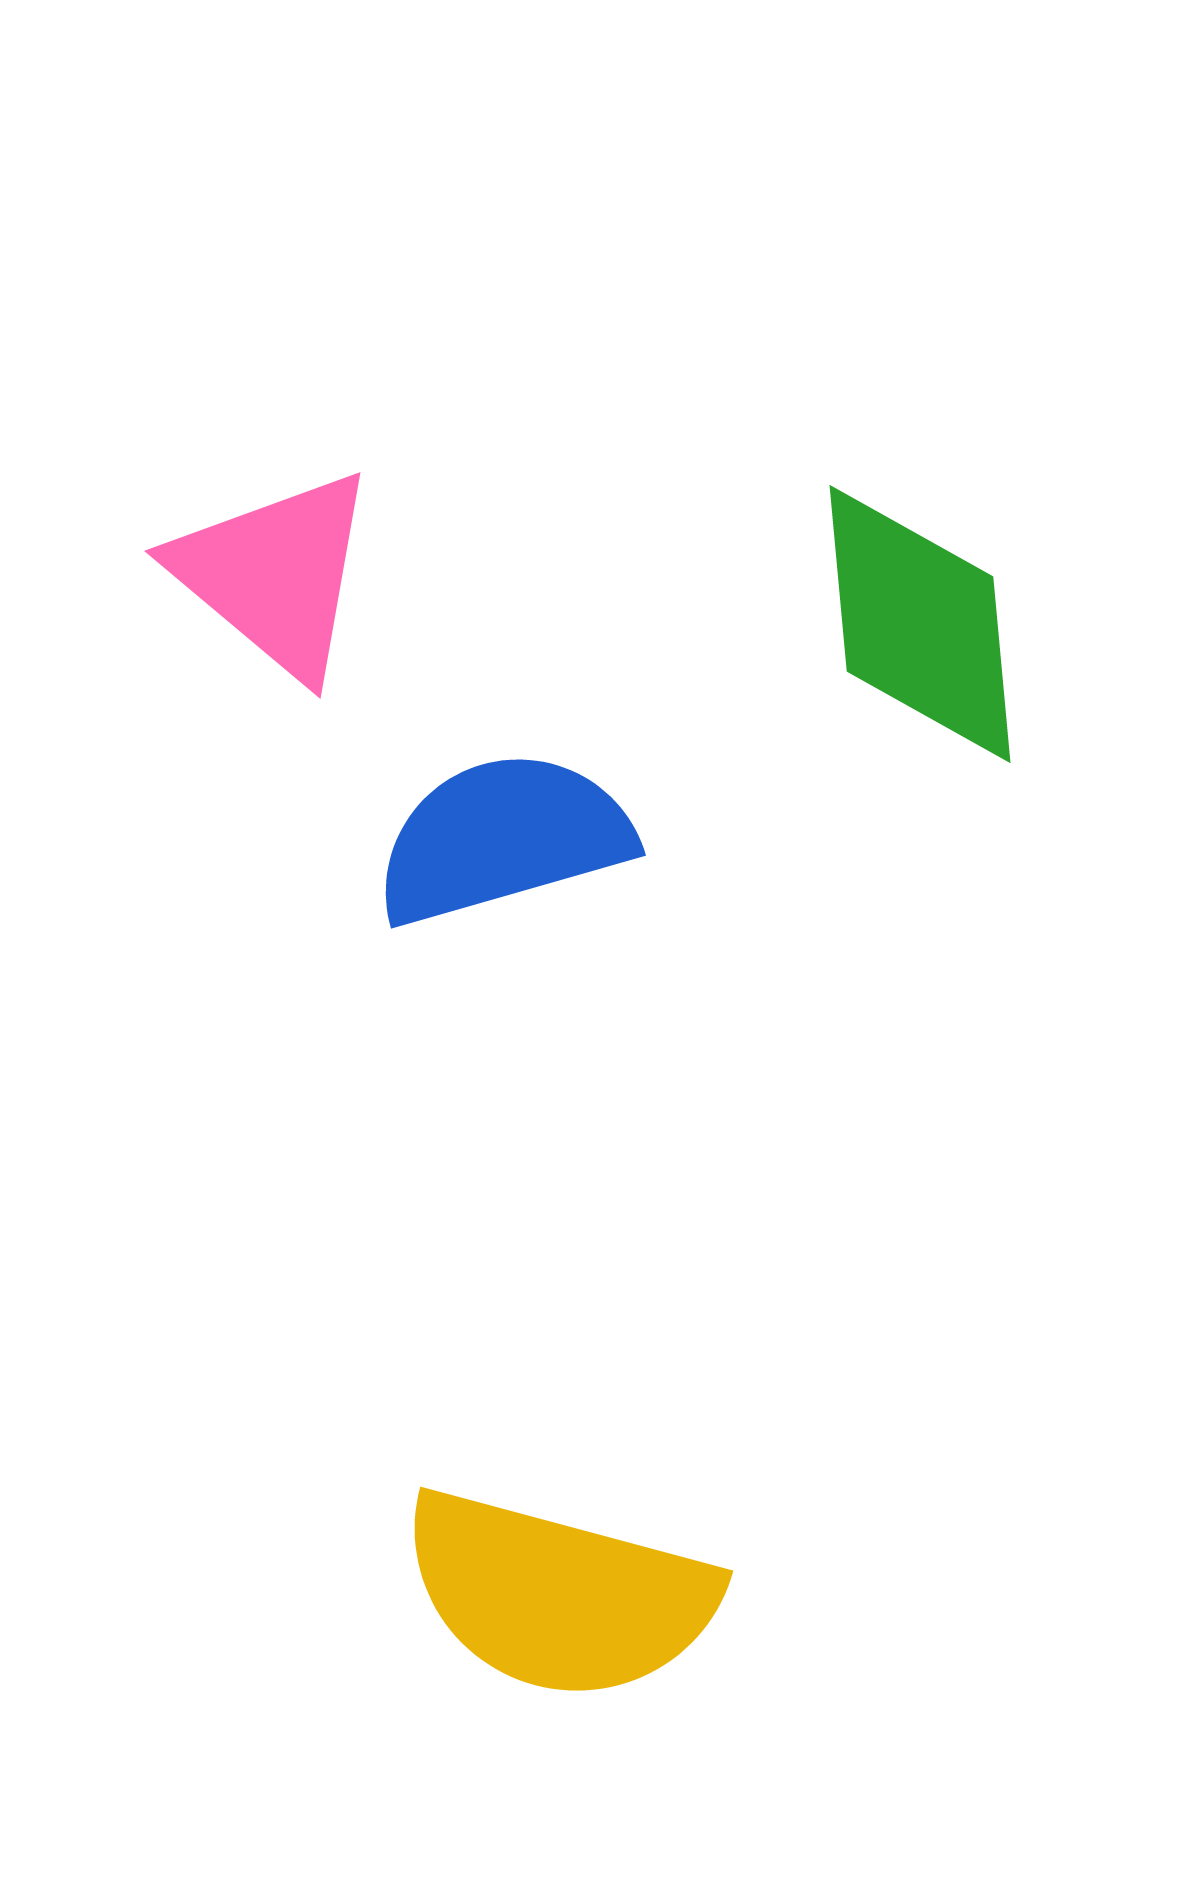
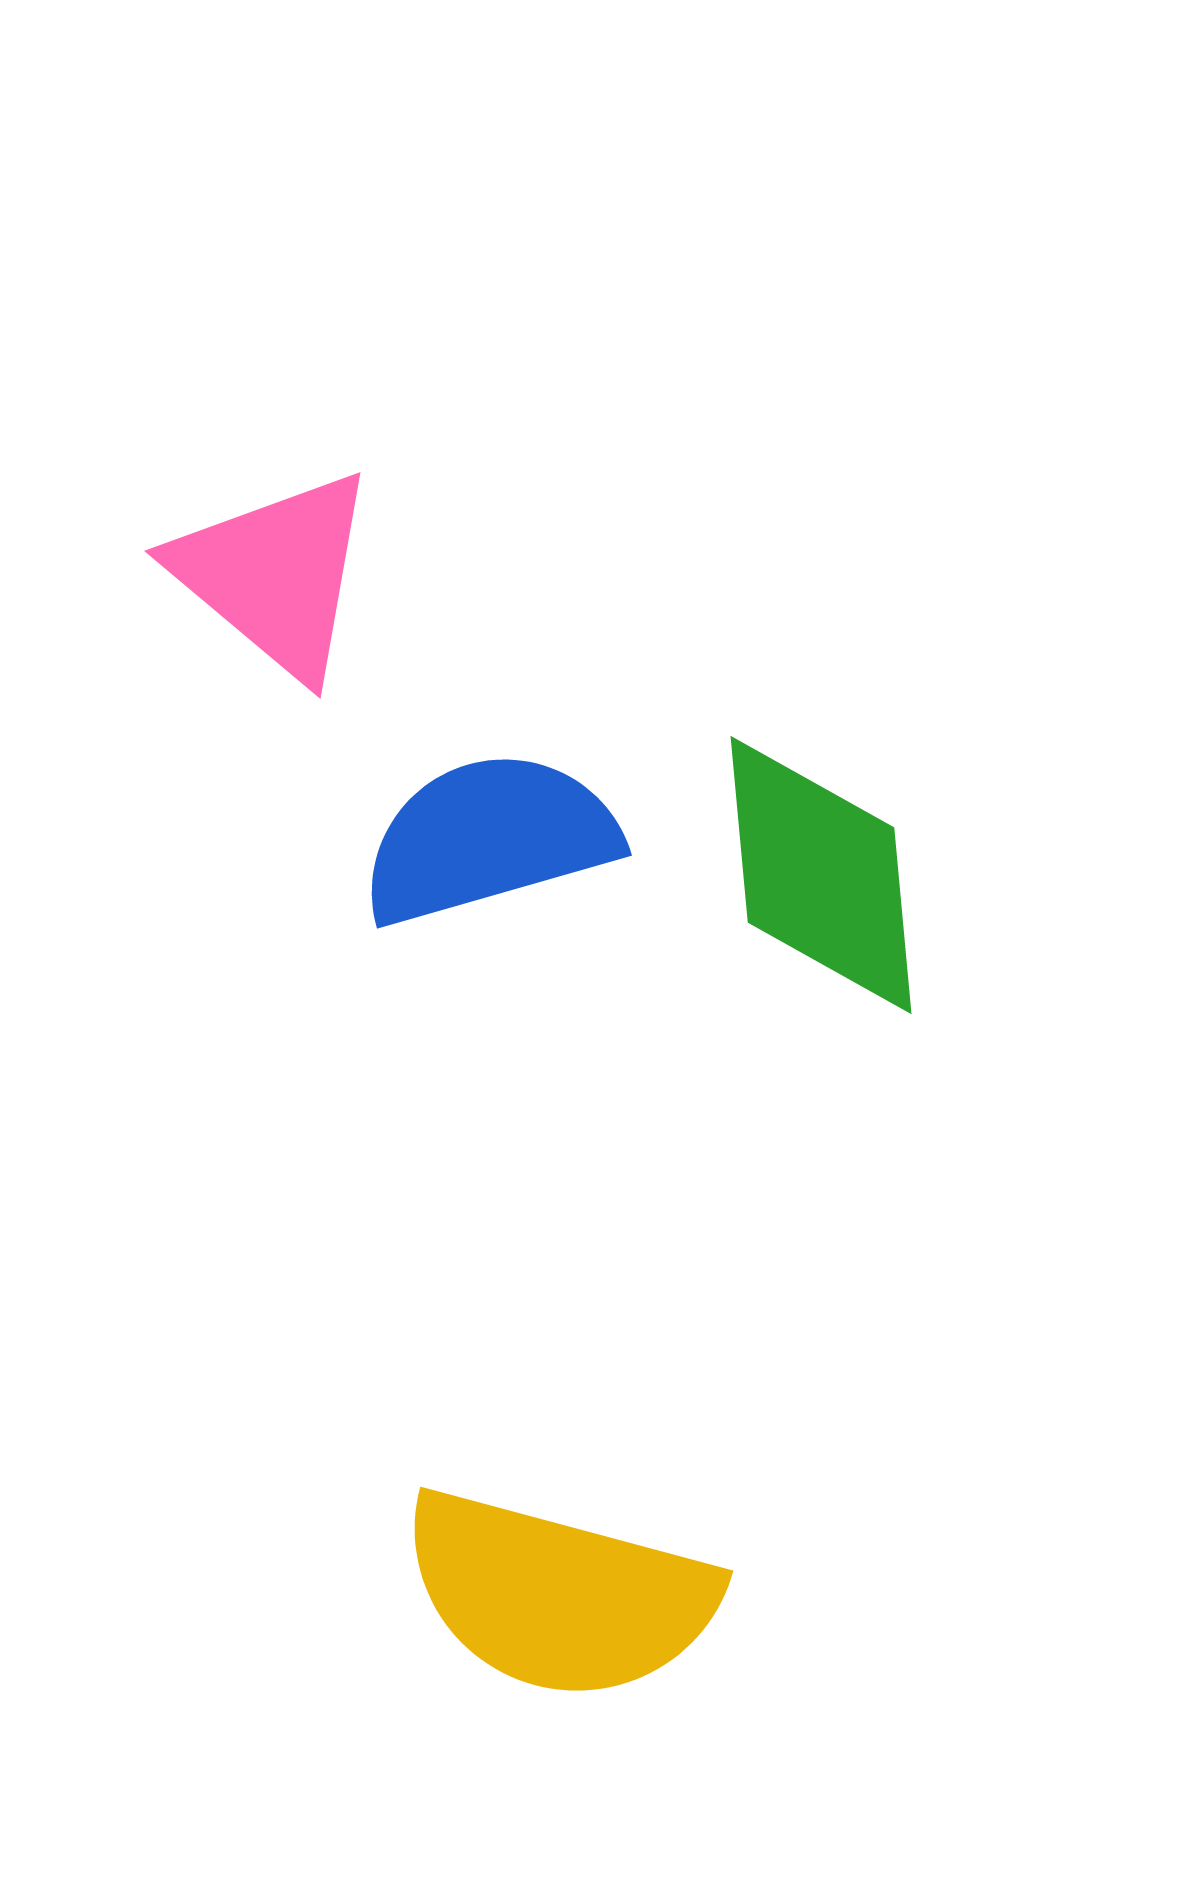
green diamond: moved 99 px left, 251 px down
blue semicircle: moved 14 px left
